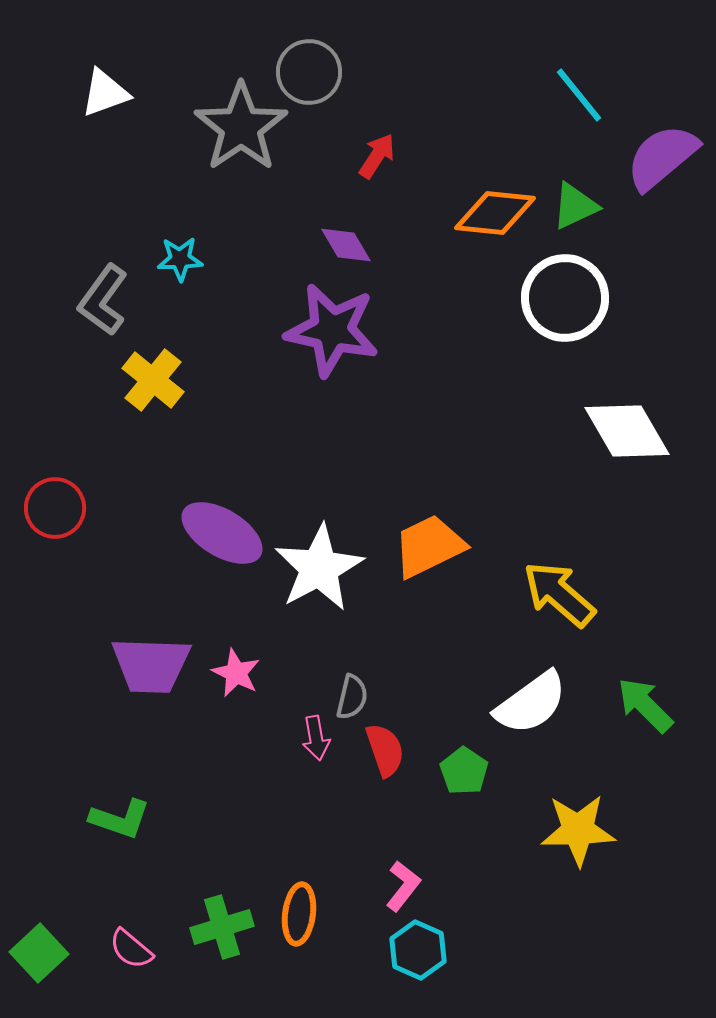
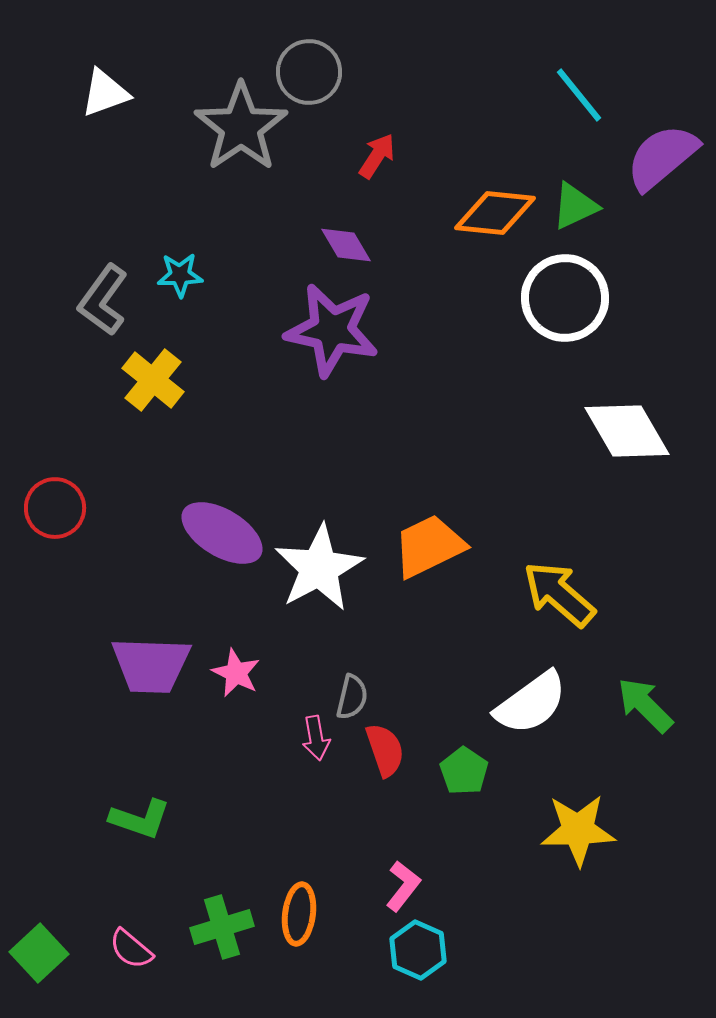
cyan star: moved 16 px down
green L-shape: moved 20 px right
